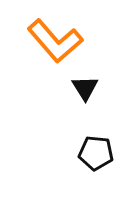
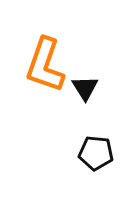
orange L-shape: moved 10 px left, 24 px down; rotated 60 degrees clockwise
